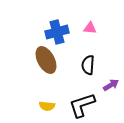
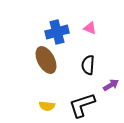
pink triangle: rotated 16 degrees clockwise
